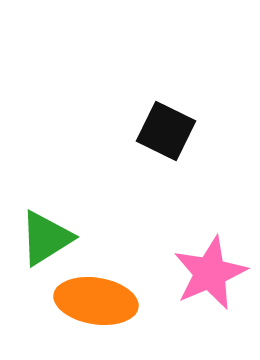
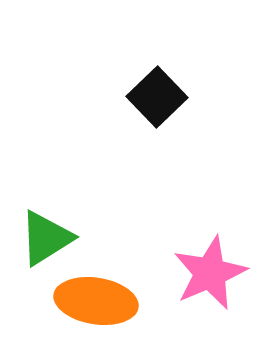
black square: moved 9 px left, 34 px up; rotated 20 degrees clockwise
